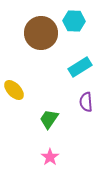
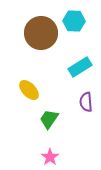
yellow ellipse: moved 15 px right
